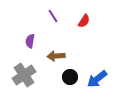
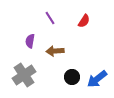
purple line: moved 3 px left, 2 px down
brown arrow: moved 1 px left, 5 px up
black circle: moved 2 px right
